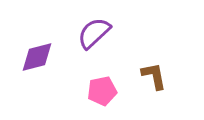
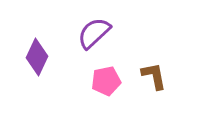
purple diamond: rotated 51 degrees counterclockwise
pink pentagon: moved 4 px right, 10 px up
